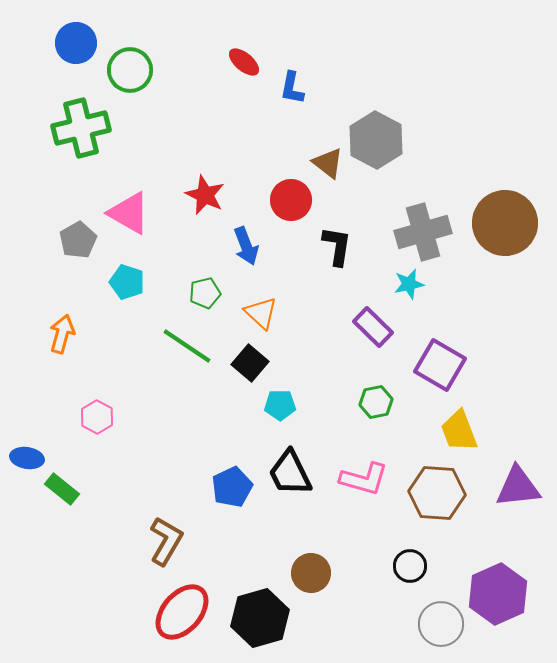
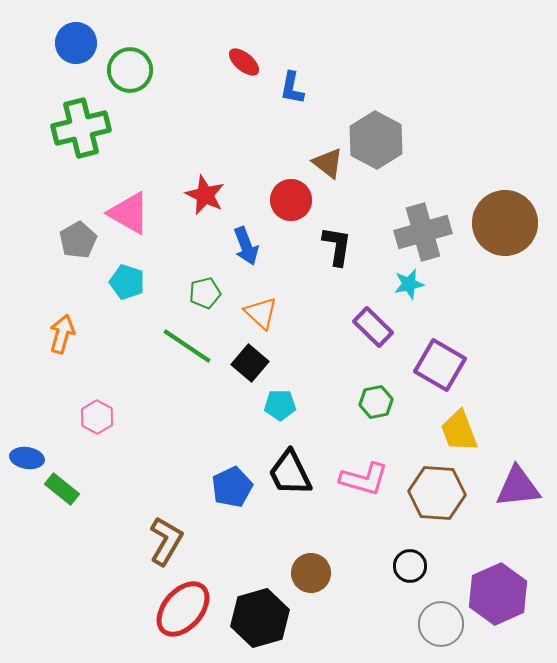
red ellipse at (182, 612): moved 1 px right, 3 px up
